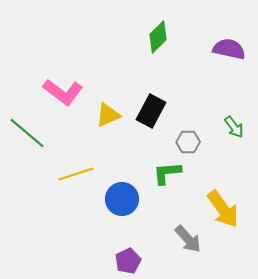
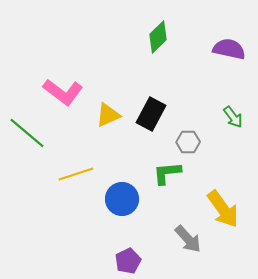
black rectangle: moved 3 px down
green arrow: moved 1 px left, 10 px up
